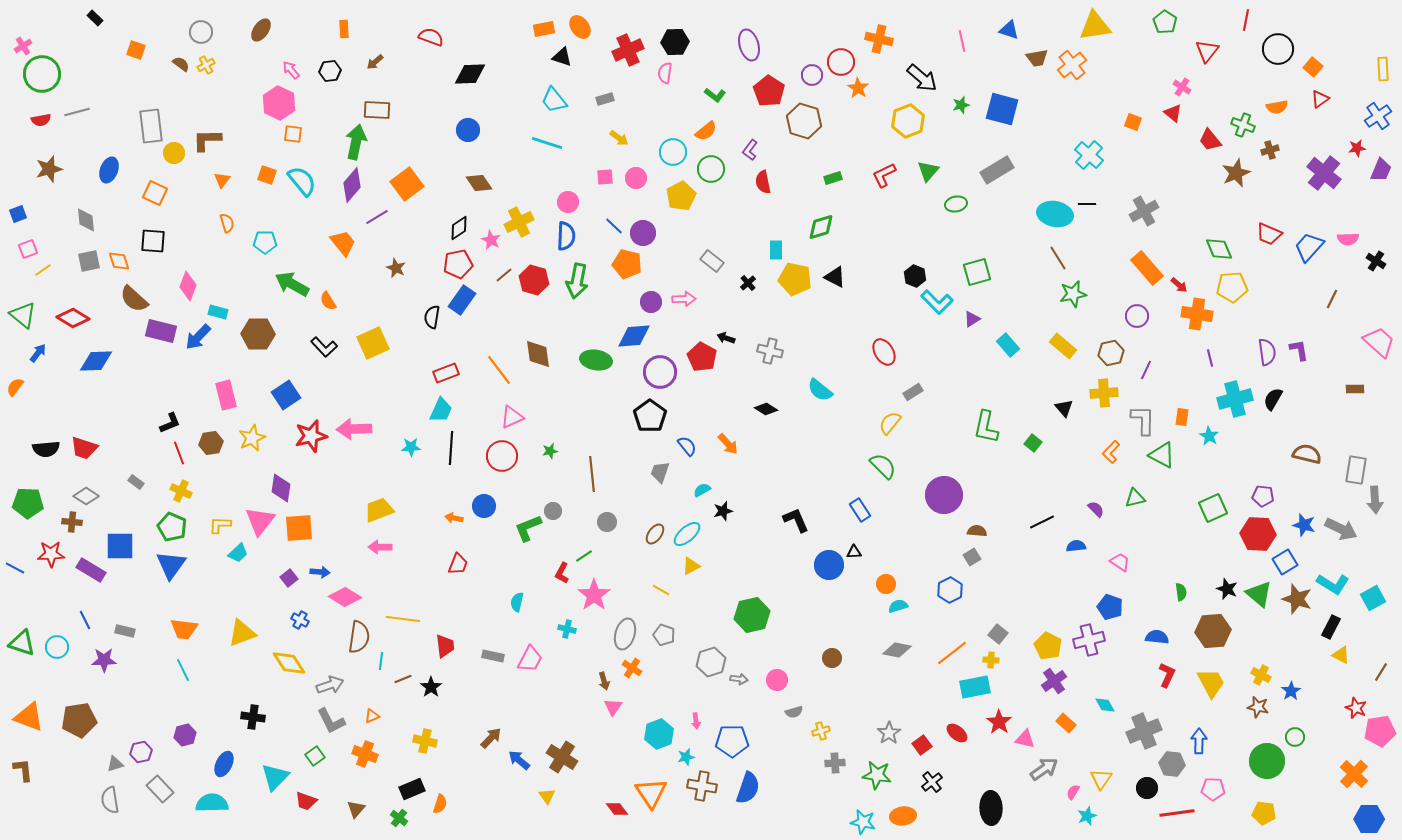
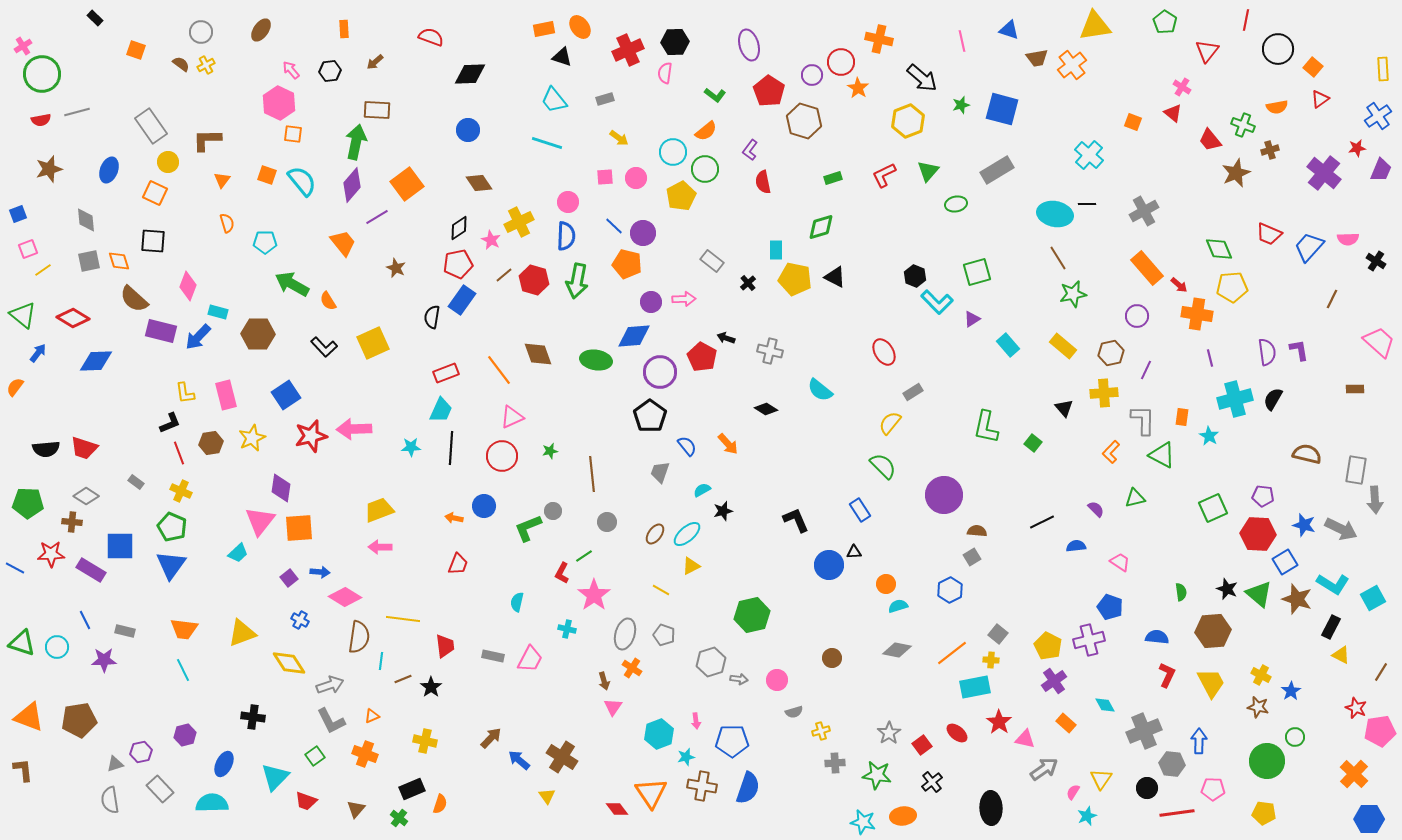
gray rectangle at (151, 126): rotated 28 degrees counterclockwise
yellow circle at (174, 153): moved 6 px left, 9 px down
green circle at (711, 169): moved 6 px left
brown diamond at (538, 354): rotated 12 degrees counterclockwise
yellow L-shape at (220, 525): moved 35 px left, 132 px up; rotated 100 degrees counterclockwise
